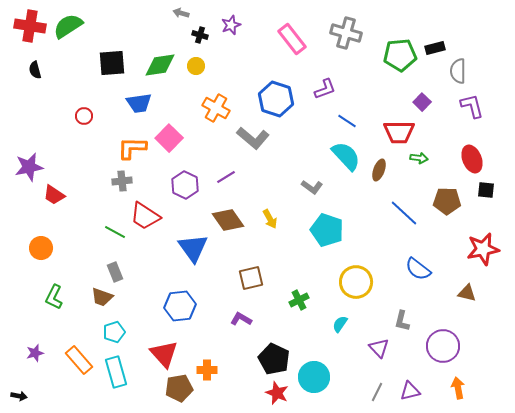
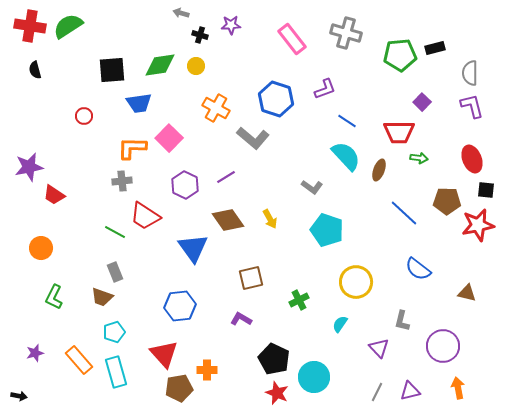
purple star at (231, 25): rotated 18 degrees clockwise
black square at (112, 63): moved 7 px down
gray semicircle at (458, 71): moved 12 px right, 2 px down
red star at (483, 249): moved 5 px left, 24 px up
